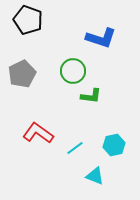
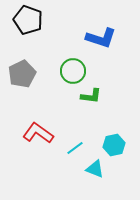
cyan triangle: moved 7 px up
